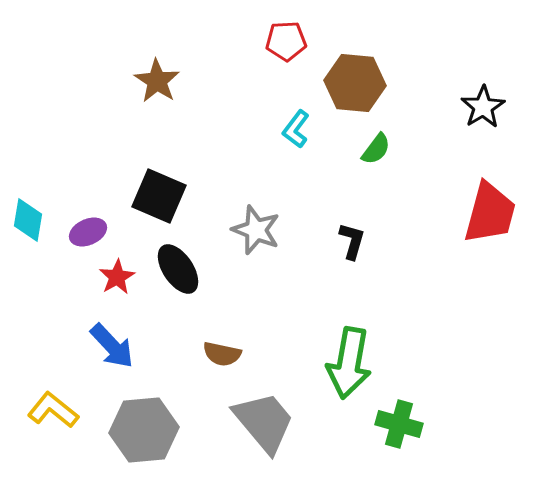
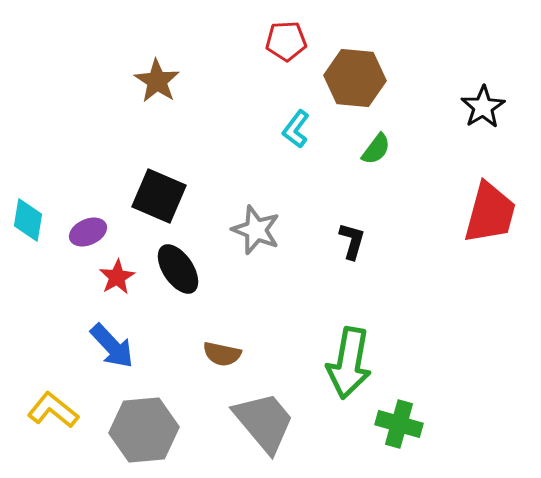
brown hexagon: moved 5 px up
